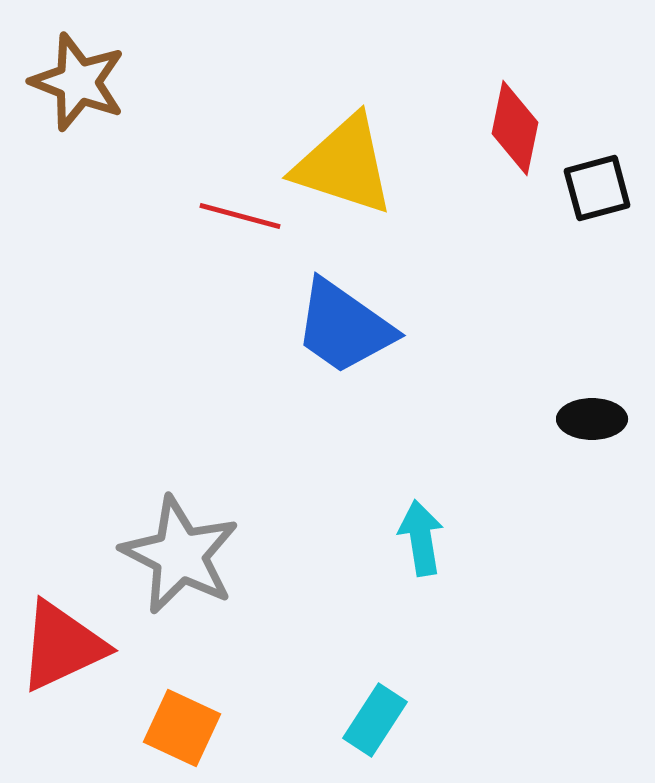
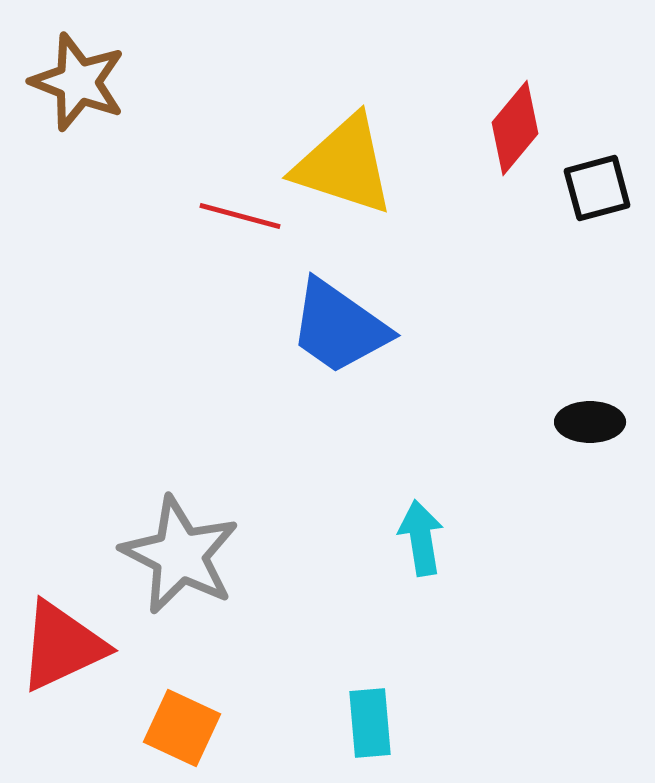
red diamond: rotated 28 degrees clockwise
blue trapezoid: moved 5 px left
black ellipse: moved 2 px left, 3 px down
cyan rectangle: moved 5 px left, 3 px down; rotated 38 degrees counterclockwise
